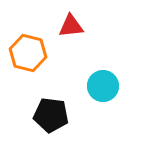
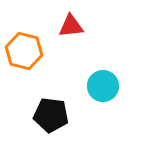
orange hexagon: moved 4 px left, 2 px up
